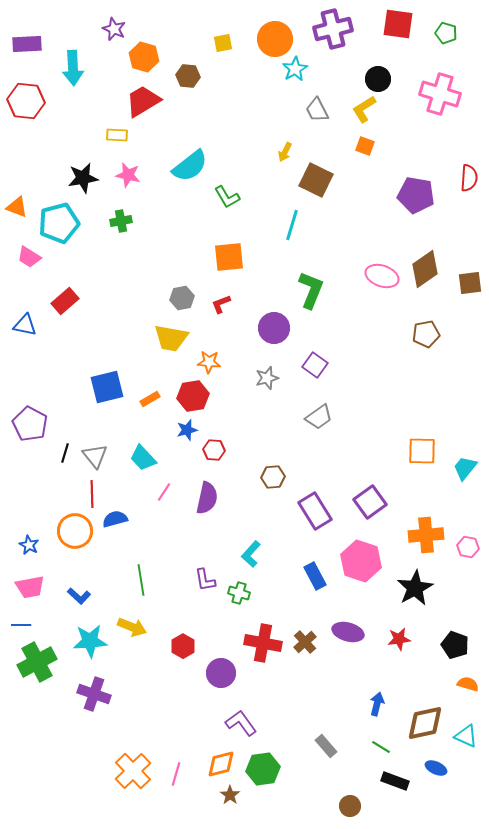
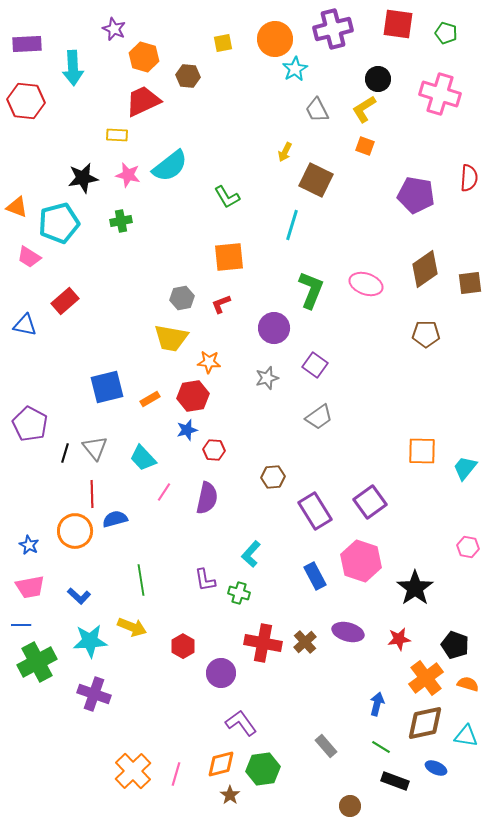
red trapezoid at (143, 101): rotated 6 degrees clockwise
cyan semicircle at (190, 166): moved 20 px left
pink ellipse at (382, 276): moved 16 px left, 8 px down
brown pentagon at (426, 334): rotated 12 degrees clockwise
gray triangle at (95, 456): moved 8 px up
orange cross at (426, 535): moved 143 px down; rotated 32 degrees counterclockwise
black star at (415, 588): rotated 6 degrees counterclockwise
cyan triangle at (466, 736): rotated 15 degrees counterclockwise
